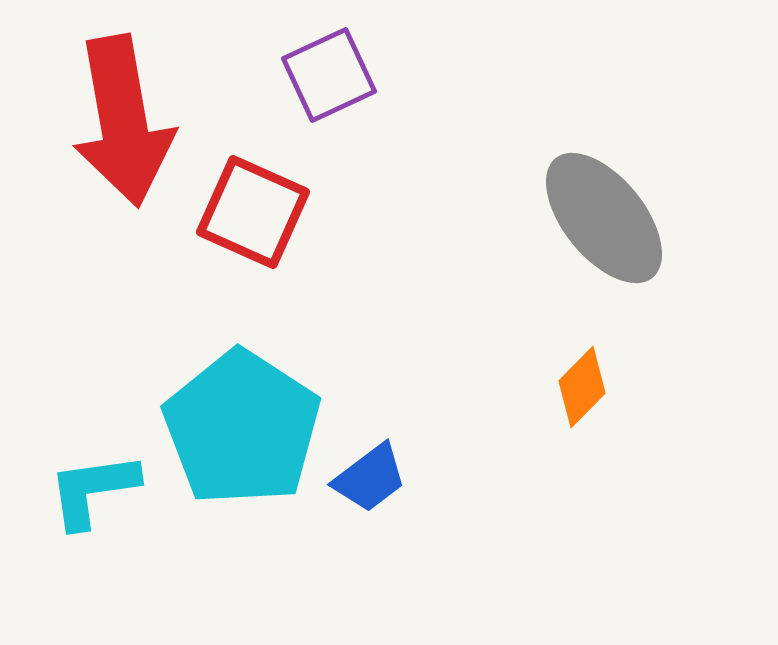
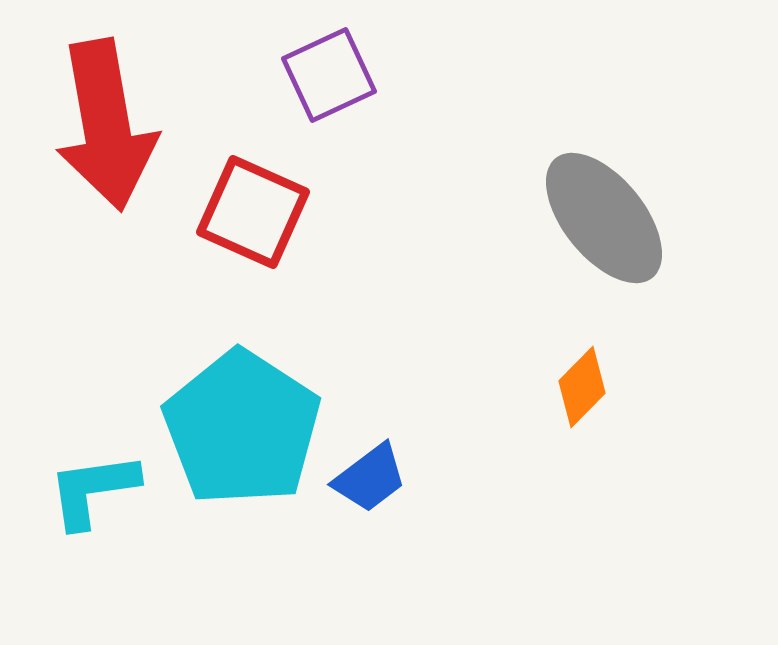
red arrow: moved 17 px left, 4 px down
